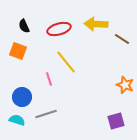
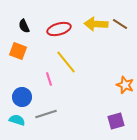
brown line: moved 2 px left, 15 px up
